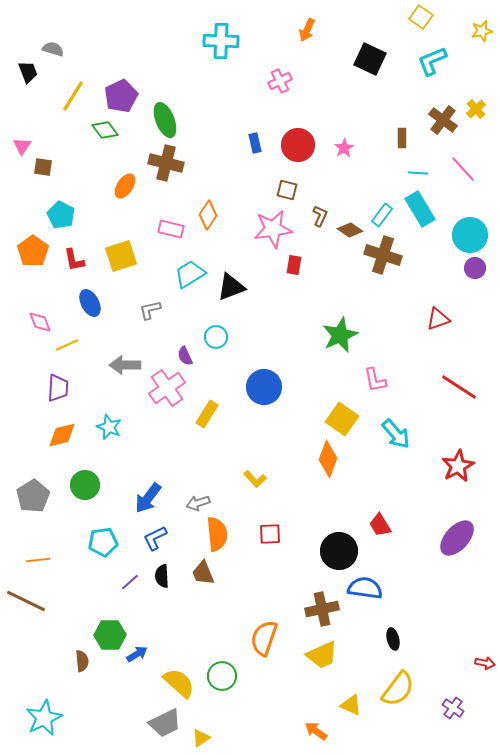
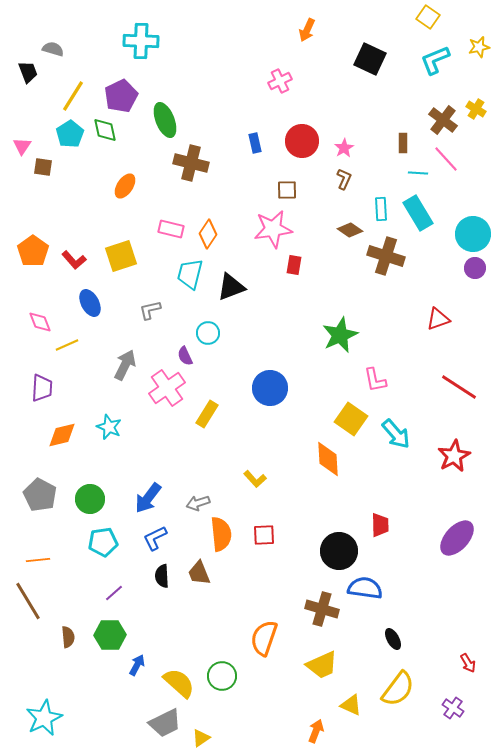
yellow square at (421, 17): moved 7 px right
yellow star at (482, 31): moved 3 px left, 16 px down
cyan cross at (221, 41): moved 80 px left
cyan L-shape at (432, 61): moved 3 px right, 1 px up
yellow cross at (476, 109): rotated 18 degrees counterclockwise
green diamond at (105, 130): rotated 24 degrees clockwise
brown rectangle at (402, 138): moved 1 px right, 5 px down
red circle at (298, 145): moved 4 px right, 4 px up
brown cross at (166, 163): moved 25 px right
pink line at (463, 169): moved 17 px left, 10 px up
brown square at (287, 190): rotated 15 degrees counterclockwise
cyan rectangle at (420, 209): moved 2 px left, 4 px down
cyan pentagon at (61, 215): moved 9 px right, 81 px up; rotated 12 degrees clockwise
orange diamond at (208, 215): moved 19 px down
cyan rectangle at (382, 215): moved 1 px left, 6 px up; rotated 40 degrees counterclockwise
brown L-shape at (320, 216): moved 24 px right, 37 px up
cyan circle at (470, 235): moved 3 px right, 1 px up
brown cross at (383, 255): moved 3 px right, 1 px down
red L-shape at (74, 260): rotated 30 degrees counterclockwise
cyan trapezoid at (190, 274): rotated 44 degrees counterclockwise
cyan circle at (216, 337): moved 8 px left, 4 px up
gray arrow at (125, 365): rotated 116 degrees clockwise
blue circle at (264, 387): moved 6 px right, 1 px down
purple trapezoid at (58, 388): moved 16 px left
yellow square at (342, 419): moved 9 px right
orange diamond at (328, 459): rotated 24 degrees counterclockwise
red star at (458, 466): moved 4 px left, 10 px up
green circle at (85, 485): moved 5 px right, 14 px down
gray pentagon at (33, 496): moved 7 px right, 1 px up; rotated 12 degrees counterclockwise
red trapezoid at (380, 525): rotated 150 degrees counterclockwise
orange semicircle at (217, 534): moved 4 px right
red square at (270, 534): moved 6 px left, 1 px down
brown trapezoid at (203, 573): moved 4 px left
purple line at (130, 582): moved 16 px left, 11 px down
brown line at (26, 601): moved 2 px right; rotated 33 degrees clockwise
brown cross at (322, 609): rotated 28 degrees clockwise
black ellipse at (393, 639): rotated 15 degrees counterclockwise
blue arrow at (137, 654): moved 11 px down; rotated 30 degrees counterclockwise
yellow trapezoid at (322, 655): moved 10 px down
brown semicircle at (82, 661): moved 14 px left, 24 px up
red arrow at (485, 663): moved 17 px left; rotated 48 degrees clockwise
orange arrow at (316, 731): rotated 75 degrees clockwise
